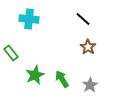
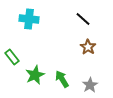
green rectangle: moved 1 px right, 4 px down
